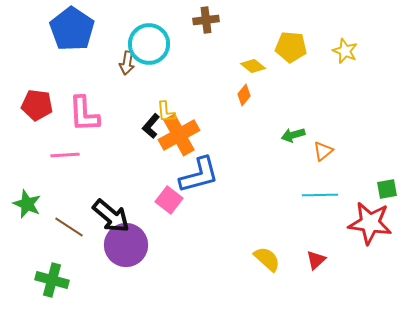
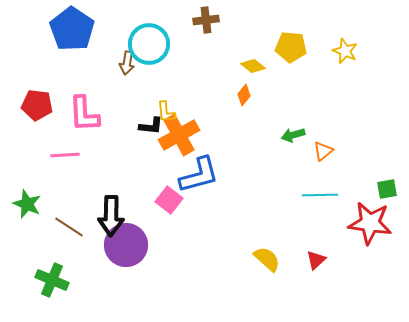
black L-shape: rotated 125 degrees counterclockwise
black arrow: rotated 51 degrees clockwise
green cross: rotated 8 degrees clockwise
